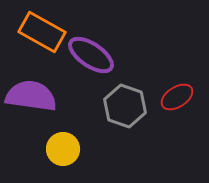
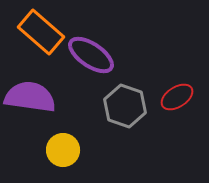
orange rectangle: moved 1 px left; rotated 12 degrees clockwise
purple semicircle: moved 1 px left, 1 px down
yellow circle: moved 1 px down
